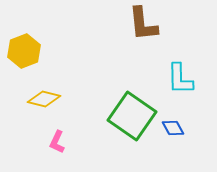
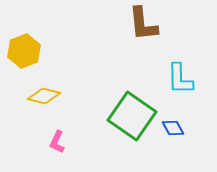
yellow diamond: moved 3 px up
